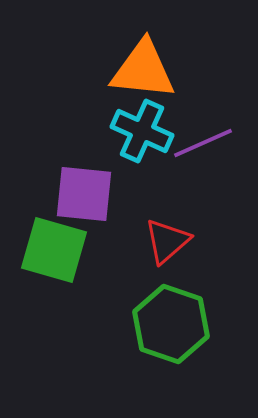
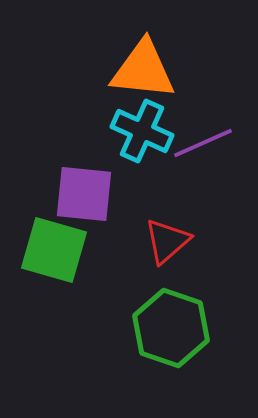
green hexagon: moved 4 px down
